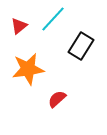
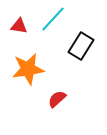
red triangle: rotated 48 degrees clockwise
